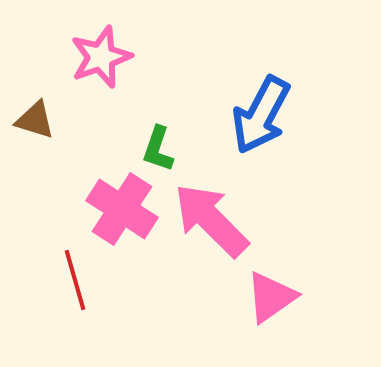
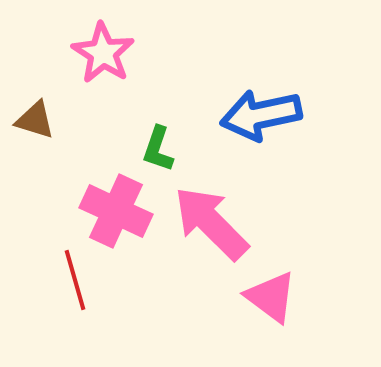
pink star: moved 2 px right, 4 px up; rotated 20 degrees counterclockwise
blue arrow: rotated 50 degrees clockwise
pink cross: moved 6 px left, 2 px down; rotated 8 degrees counterclockwise
pink arrow: moved 3 px down
pink triangle: rotated 48 degrees counterclockwise
